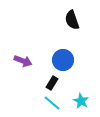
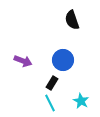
cyan line: moved 2 px left; rotated 24 degrees clockwise
